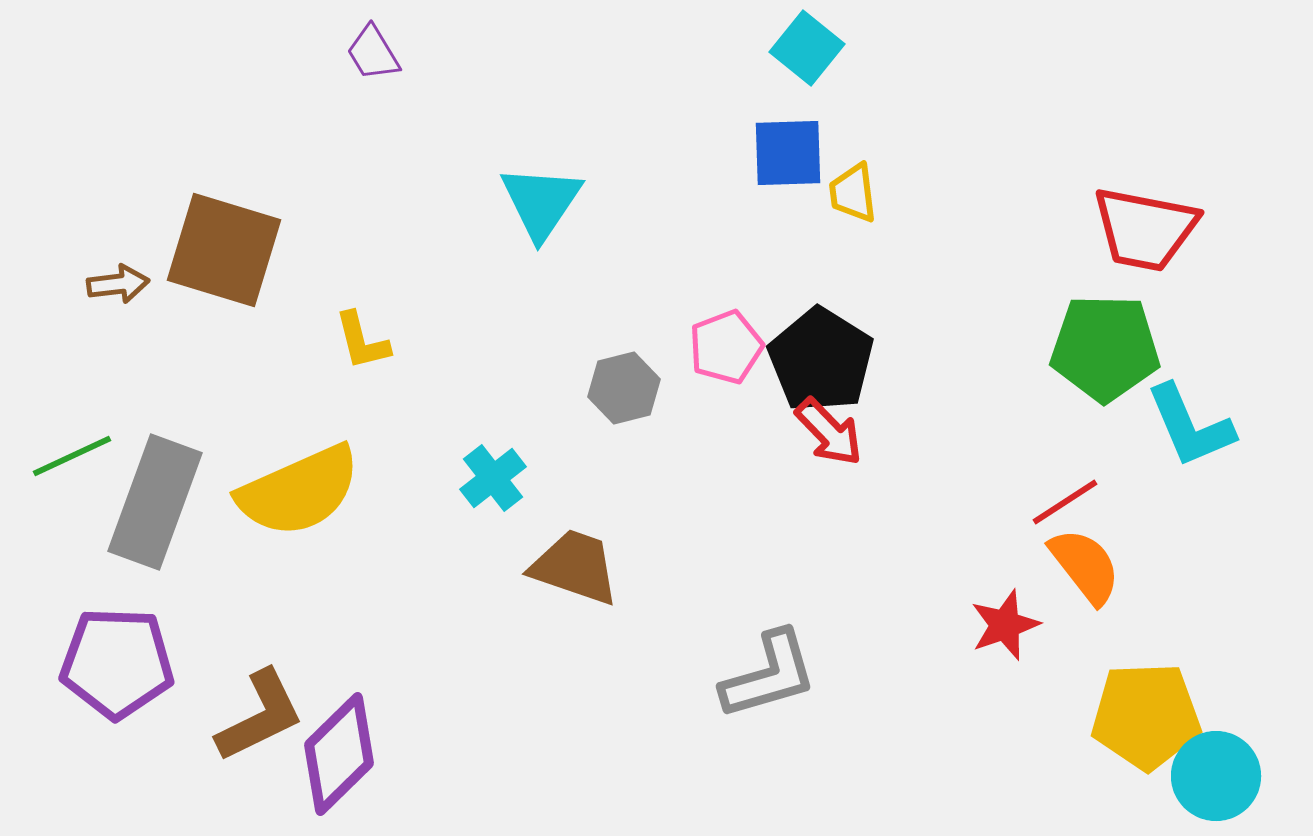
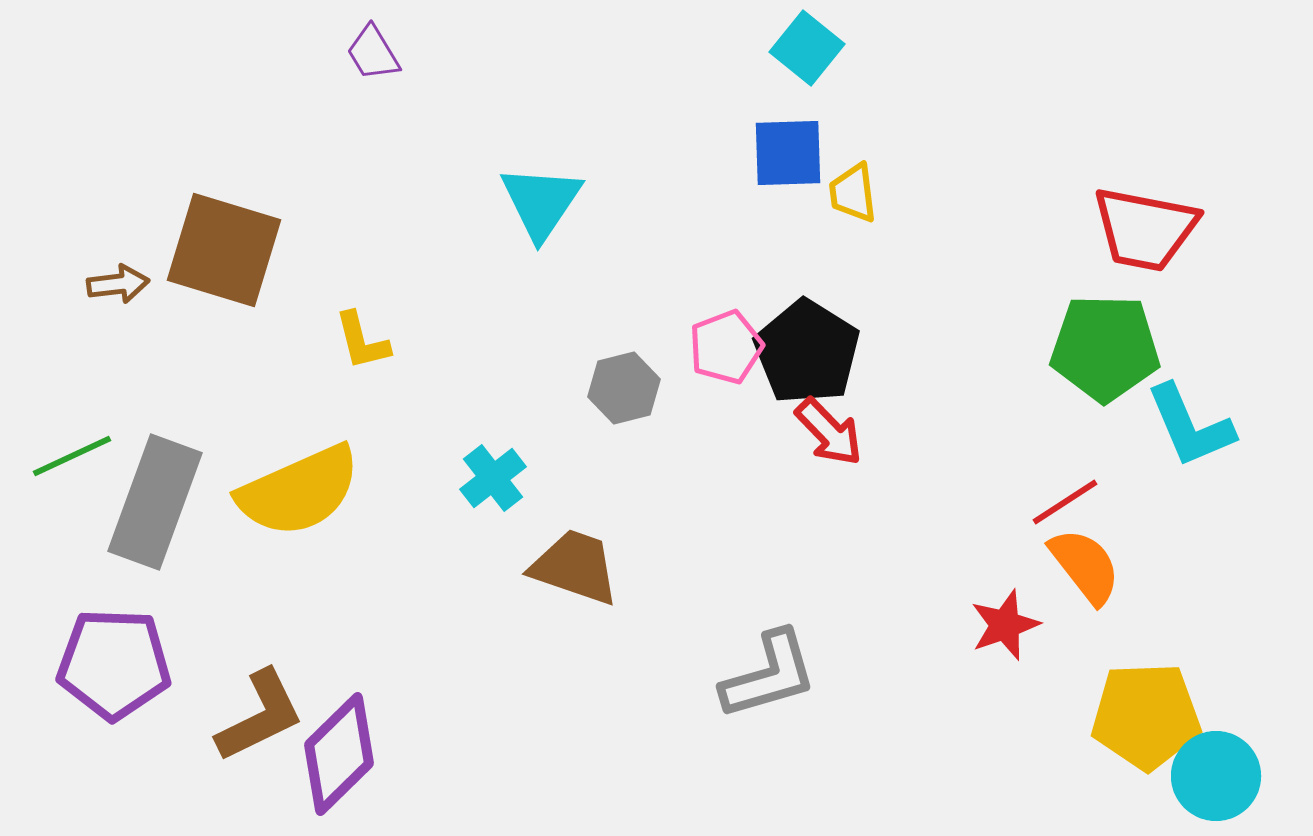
black pentagon: moved 14 px left, 8 px up
purple pentagon: moved 3 px left, 1 px down
